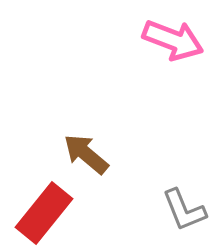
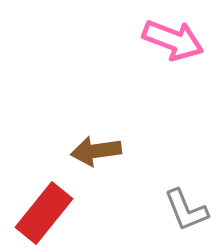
brown arrow: moved 10 px right, 3 px up; rotated 48 degrees counterclockwise
gray L-shape: moved 2 px right
